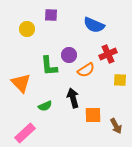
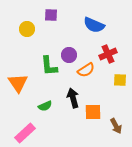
orange triangle: moved 3 px left; rotated 10 degrees clockwise
orange square: moved 3 px up
